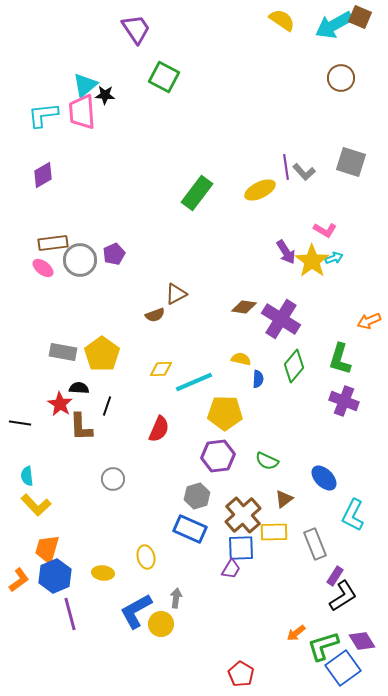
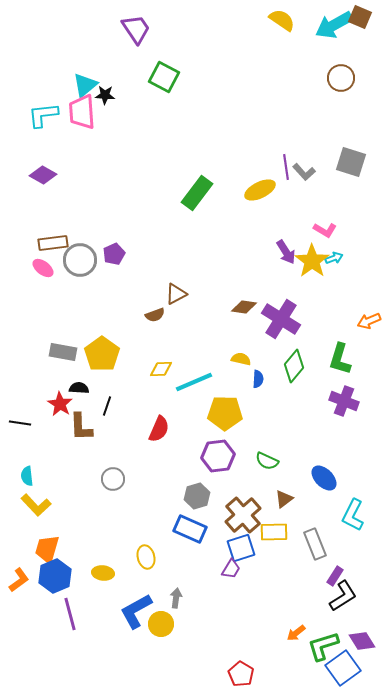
purple diamond at (43, 175): rotated 60 degrees clockwise
blue square at (241, 548): rotated 16 degrees counterclockwise
